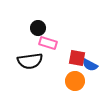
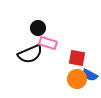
black semicircle: moved 7 px up; rotated 15 degrees counterclockwise
blue semicircle: moved 10 px down
orange circle: moved 2 px right, 2 px up
